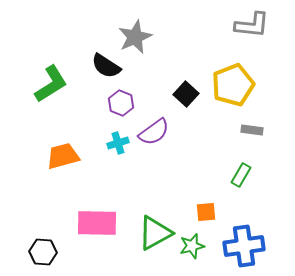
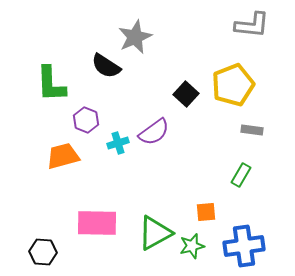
green L-shape: rotated 120 degrees clockwise
purple hexagon: moved 35 px left, 17 px down
